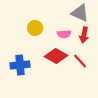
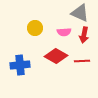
pink semicircle: moved 2 px up
red line: moved 2 px right; rotated 49 degrees counterclockwise
